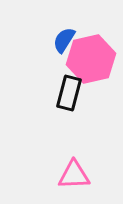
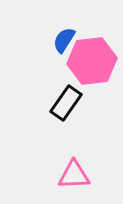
pink hexagon: moved 1 px right, 2 px down; rotated 6 degrees clockwise
black rectangle: moved 3 px left, 10 px down; rotated 20 degrees clockwise
